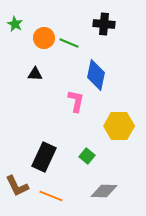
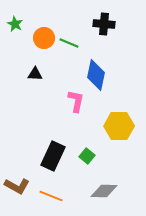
black rectangle: moved 9 px right, 1 px up
brown L-shape: rotated 35 degrees counterclockwise
